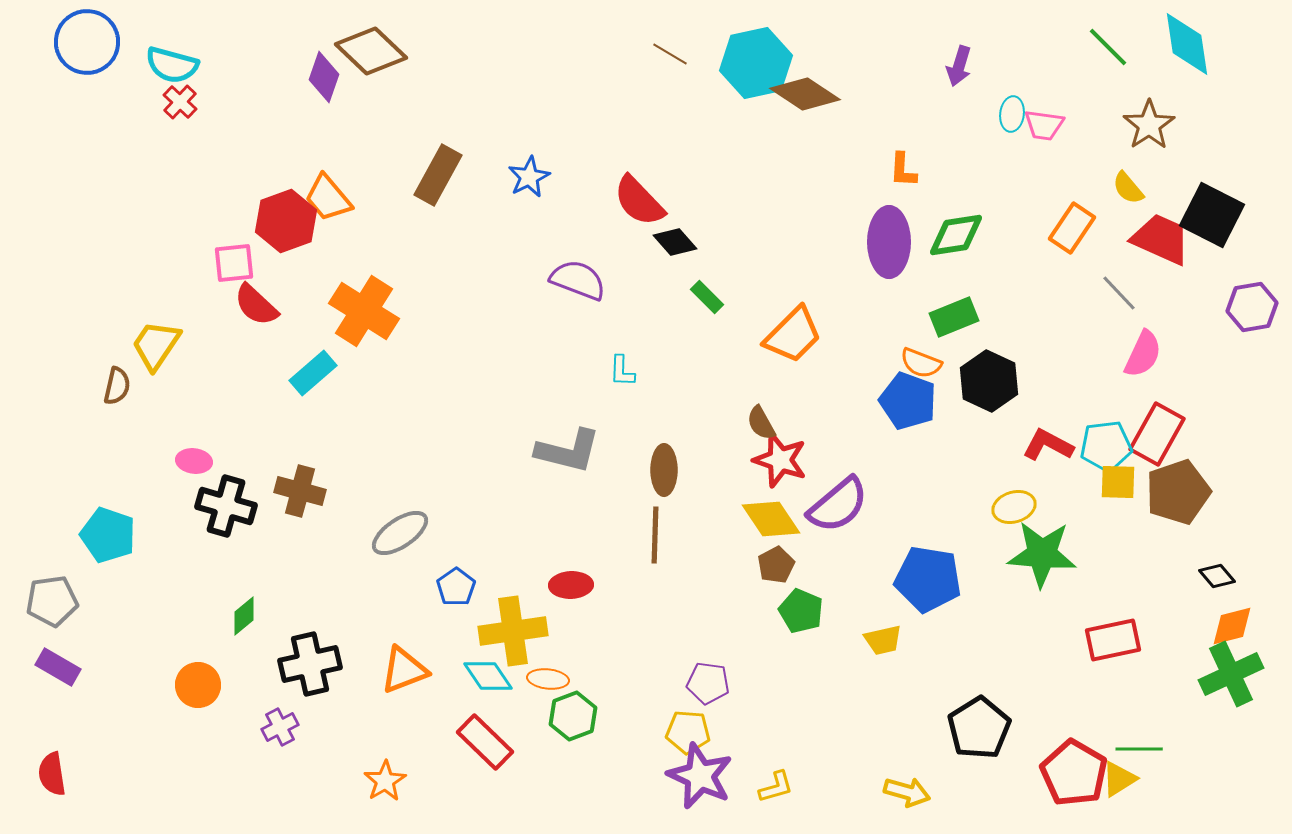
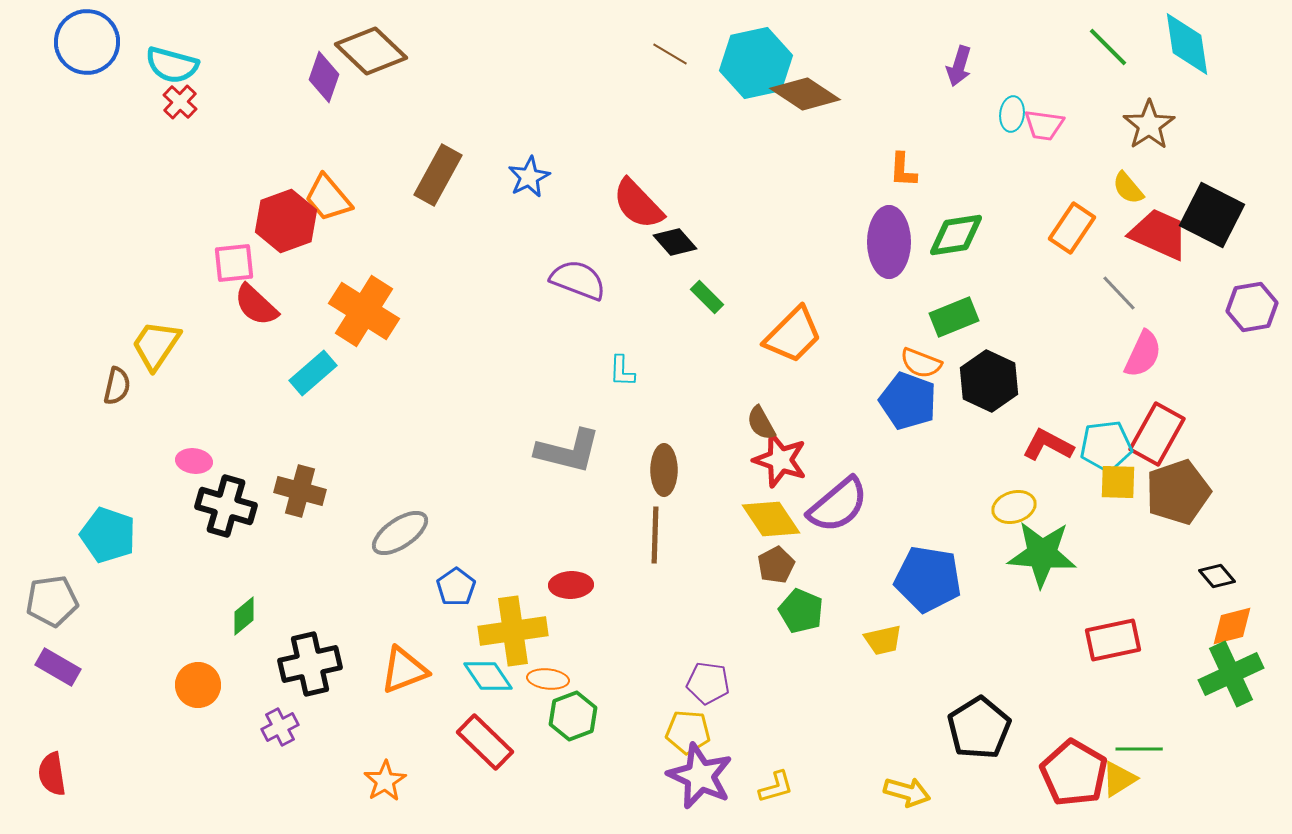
red semicircle at (639, 201): moved 1 px left, 3 px down
red trapezoid at (1161, 239): moved 2 px left, 5 px up
